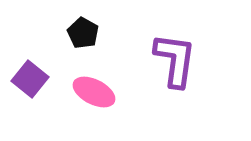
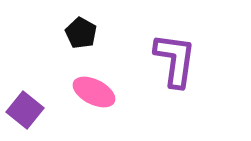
black pentagon: moved 2 px left
purple square: moved 5 px left, 31 px down
